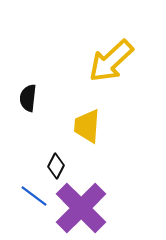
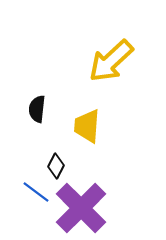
black semicircle: moved 9 px right, 11 px down
blue line: moved 2 px right, 4 px up
